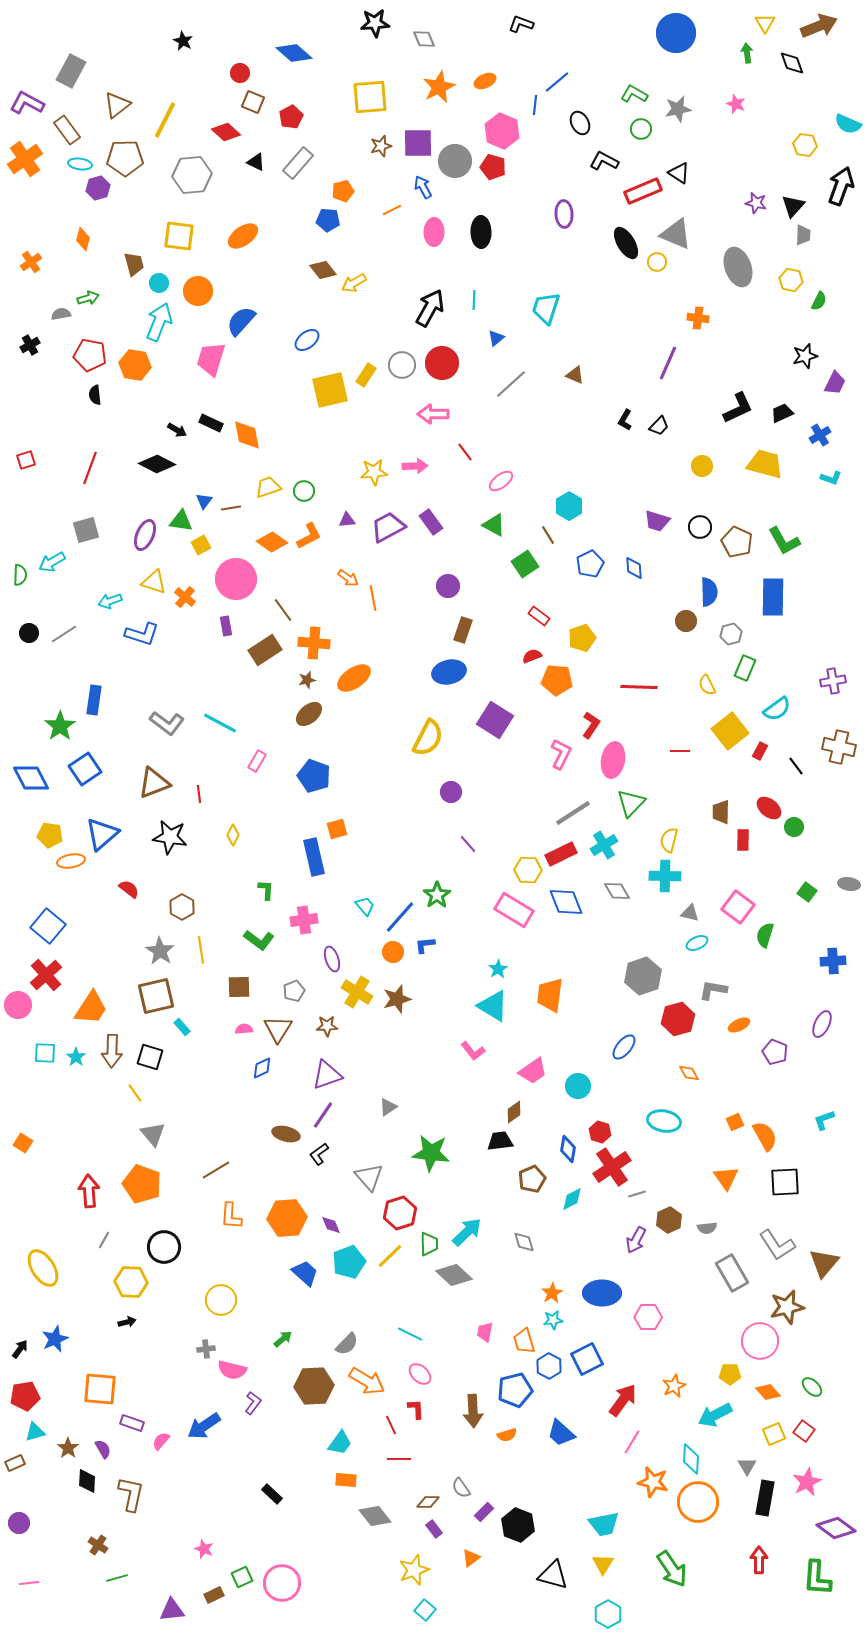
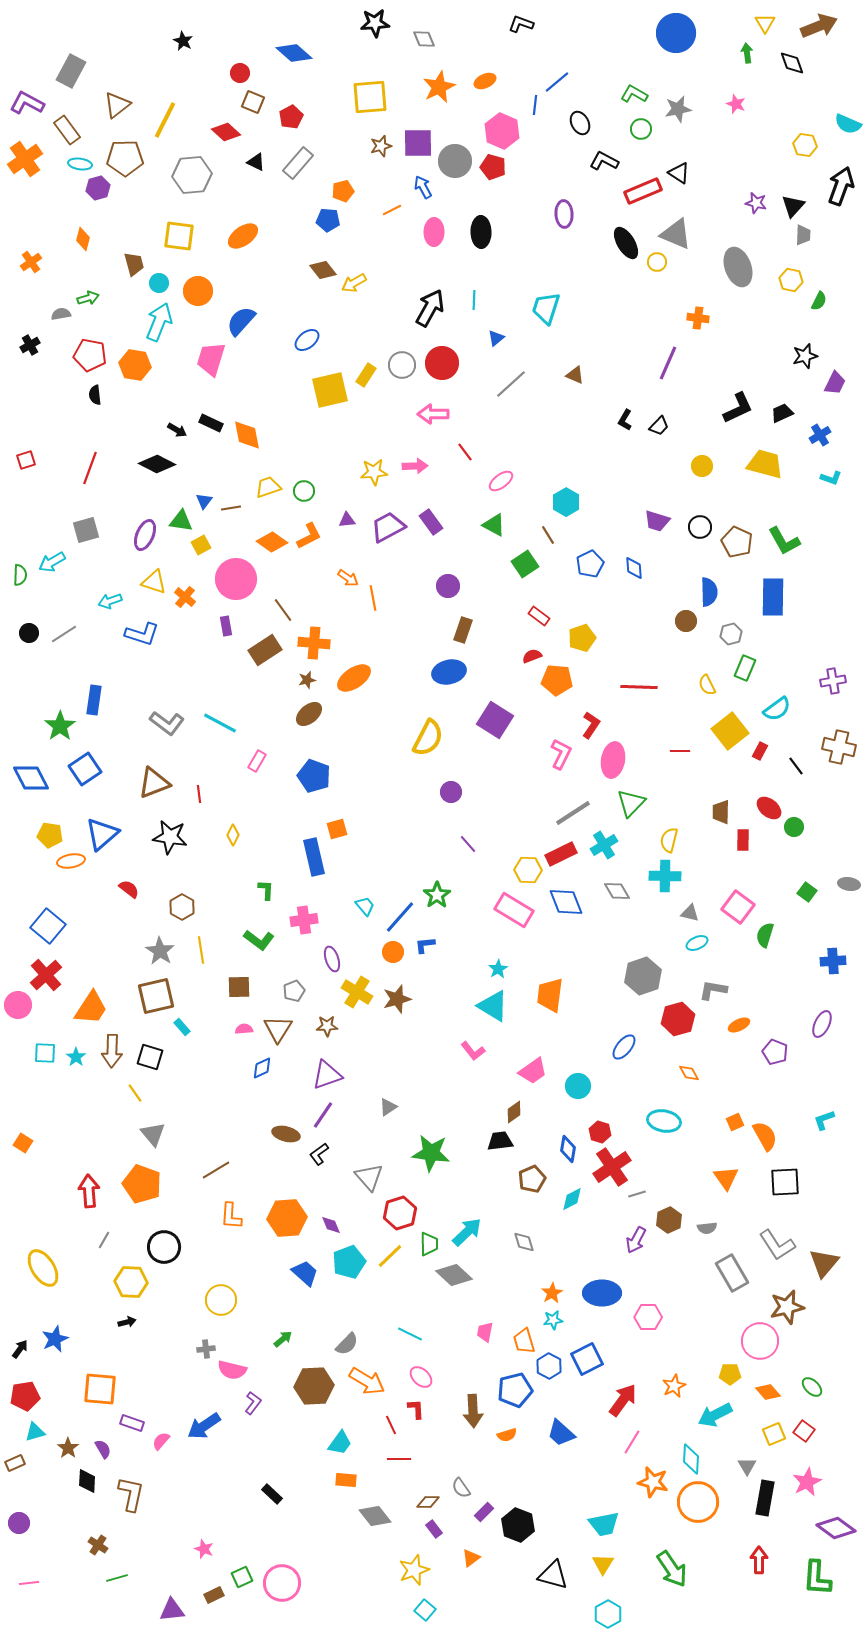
cyan hexagon at (569, 506): moved 3 px left, 4 px up
pink ellipse at (420, 1374): moved 1 px right, 3 px down
